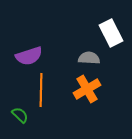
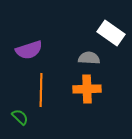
white rectangle: rotated 28 degrees counterclockwise
purple semicircle: moved 6 px up
orange cross: rotated 28 degrees clockwise
green semicircle: moved 2 px down
